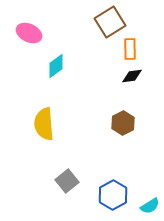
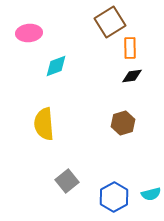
pink ellipse: rotated 30 degrees counterclockwise
orange rectangle: moved 1 px up
cyan diamond: rotated 15 degrees clockwise
brown hexagon: rotated 10 degrees clockwise
blue hexagon: moved 1 px right, 2 px down
cyan semicircle: moved 1 px right, 12 px up; rotated 18 degrees clockwise
